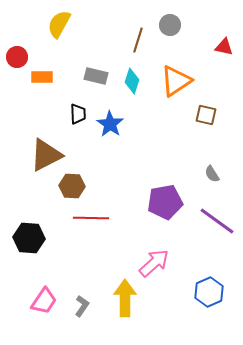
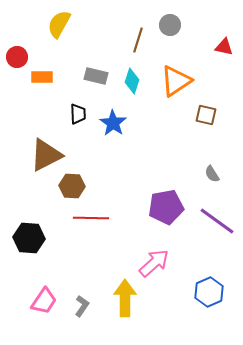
blue star: moved 3 px right, 1 px up
purple pentagon: moved 1 px right, 5 px down
